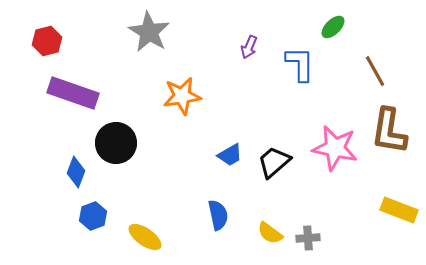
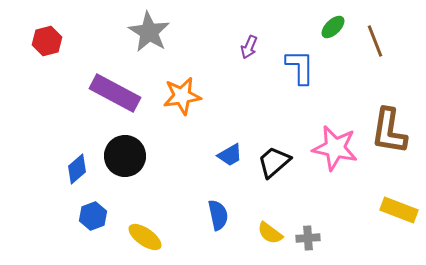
blue L-shape: moved 3 px down
brown line: moved 30 px up; rotated 8 degrees clockwise
purple rectangle: moved 42 px right; rotated 9 degrees clockwise
black circle: moved 9 px right, 13 px down
blue diamond: moved 1 px right, 3 px up; rotated 28 degrees clockwise
